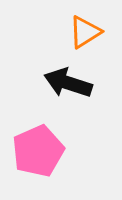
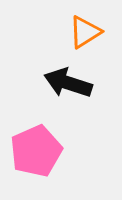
pink pentagon: moved 2 px left
